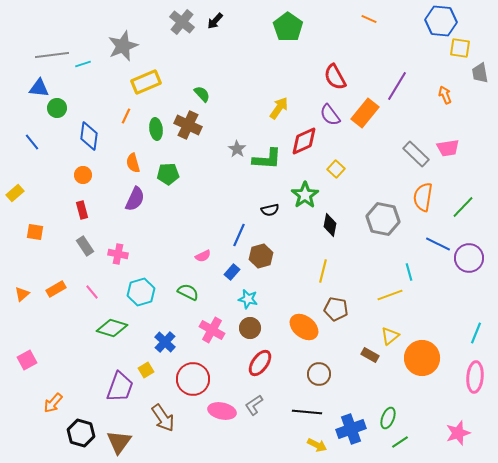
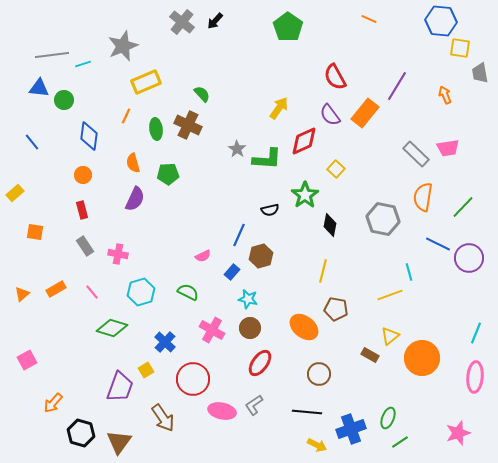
green circle at (57, 108): moved 7 px right, 8 px up
